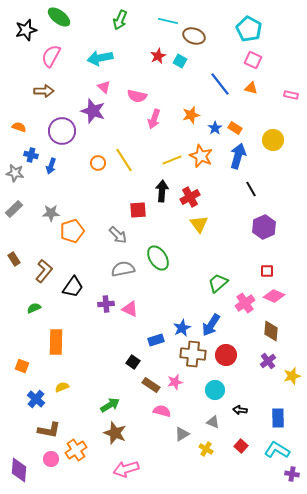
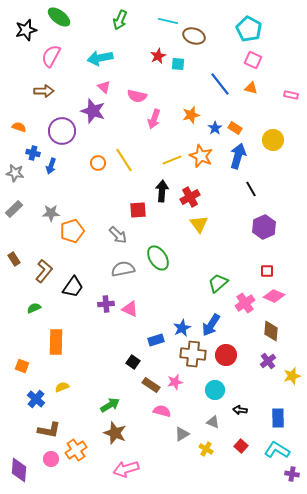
cyan square at (180, 61): moved 2 px left, 3 px down; rotated 24 degrees counterclockwise
blue cross at (31, 155): moved 2 px right, 2 px up
